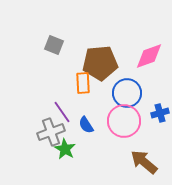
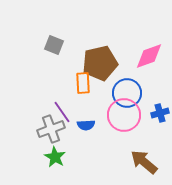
brown pentagon: rotated 8 degrees counterclockwise
pink circle: moved 6 px up
blue semicircle: rotated 60 degrees counterclockwise
gray cross: moved 3 px up
green star: moved 10 px left, 8 px down
